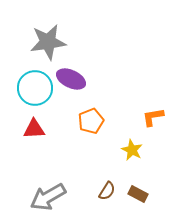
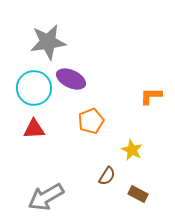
cyan circle: moved 1 px left
orange L-shape: moved 2 px left, 21 px up; rotated 10 degrees clockwise
brown semicircle: moved 15 px up
gray arrow: moved 2 px left
